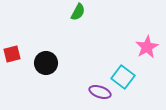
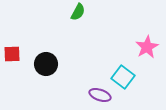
red square: rotated 12 degrees clockwise
black circle: moved 1 px down
purple ellipse: moved 3 px down
